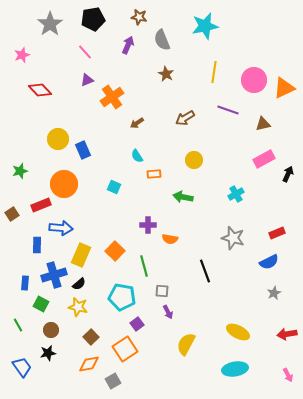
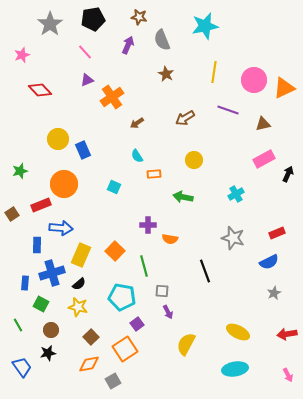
blue cross at (54, 275): moved 2 px left, 2 px up
